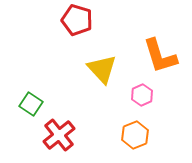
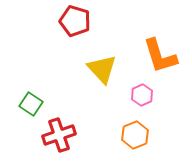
red pentagon: moved 2 px left, 1 px down
red cross: rotated 20 degrees clockwise
